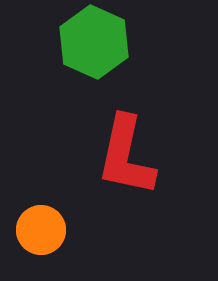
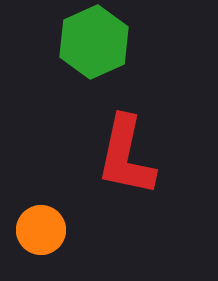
green hexagon: rotated 12 degrees clockwise
